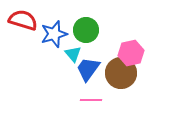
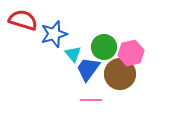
green circle: moved 18 px right, 17 px down
brown circle: moved 1 px left, 1 px down
